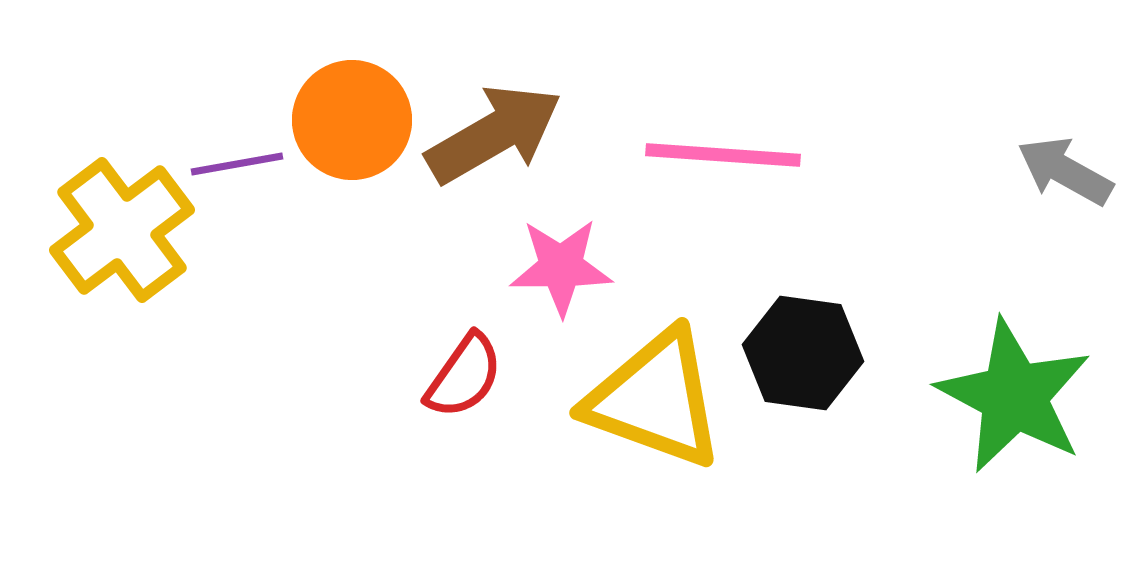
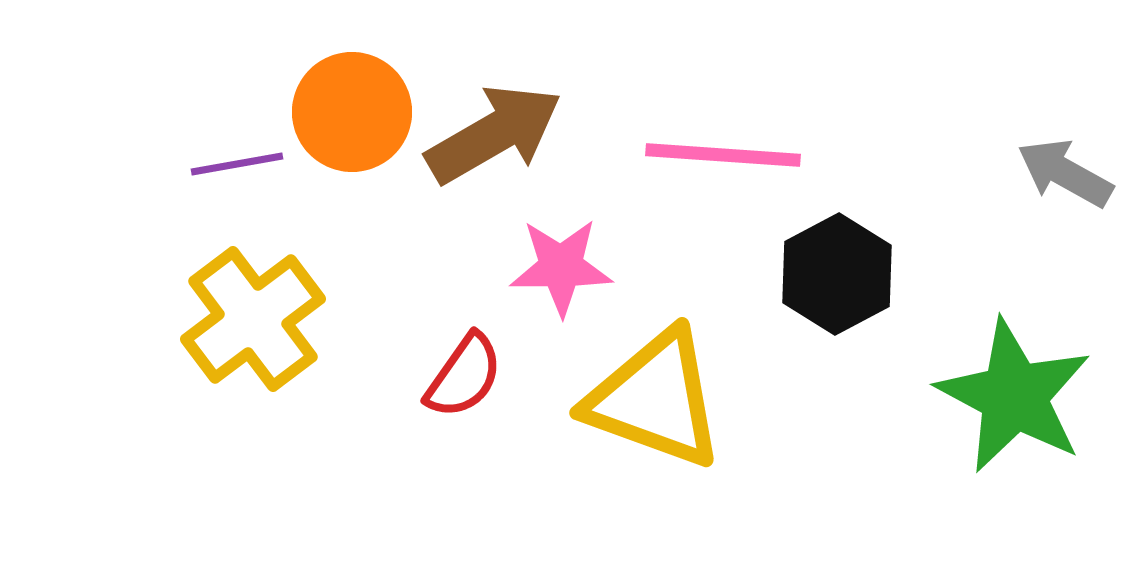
orange circle: moved 8 px up
gray arrow: moved 2 px down
yellow cross: moved 131 px right, 89 px down
black hexagon: moved 34 px right, 79 px up; rotated 24 degrees clockwise
